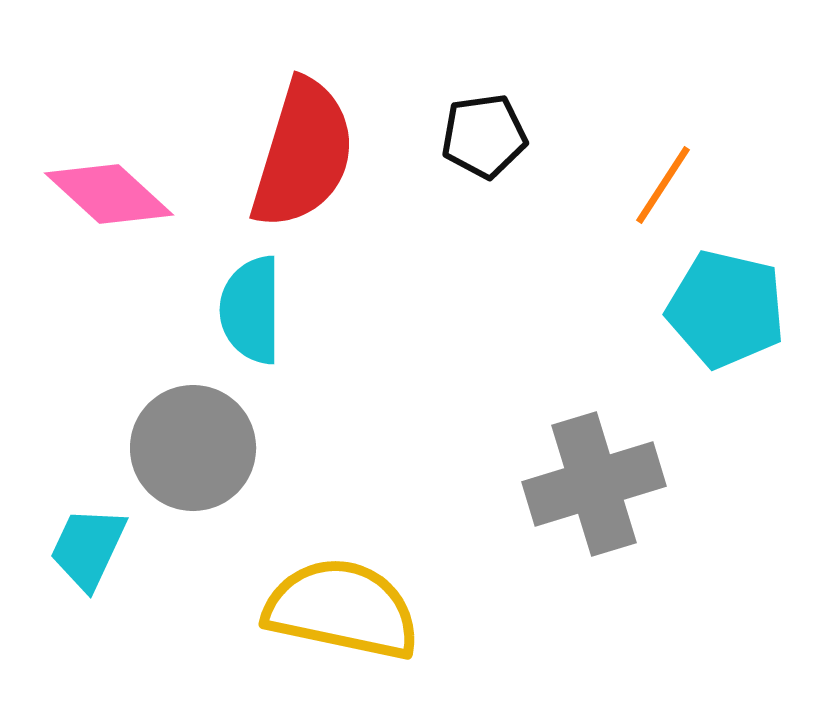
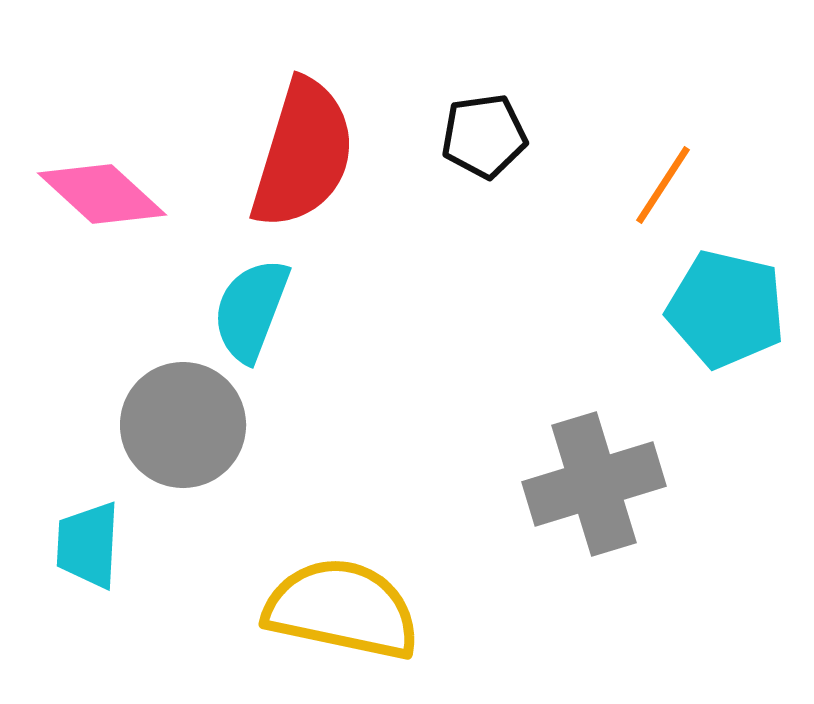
pink diamond: moved 7 px left
cyan semicircle: rotated 21 degrees clockwise
gray circle: moved 10 px left, 23 px up
cyan trapezoid: moved 3 px up; rotated 22 degrees counterclockwise
